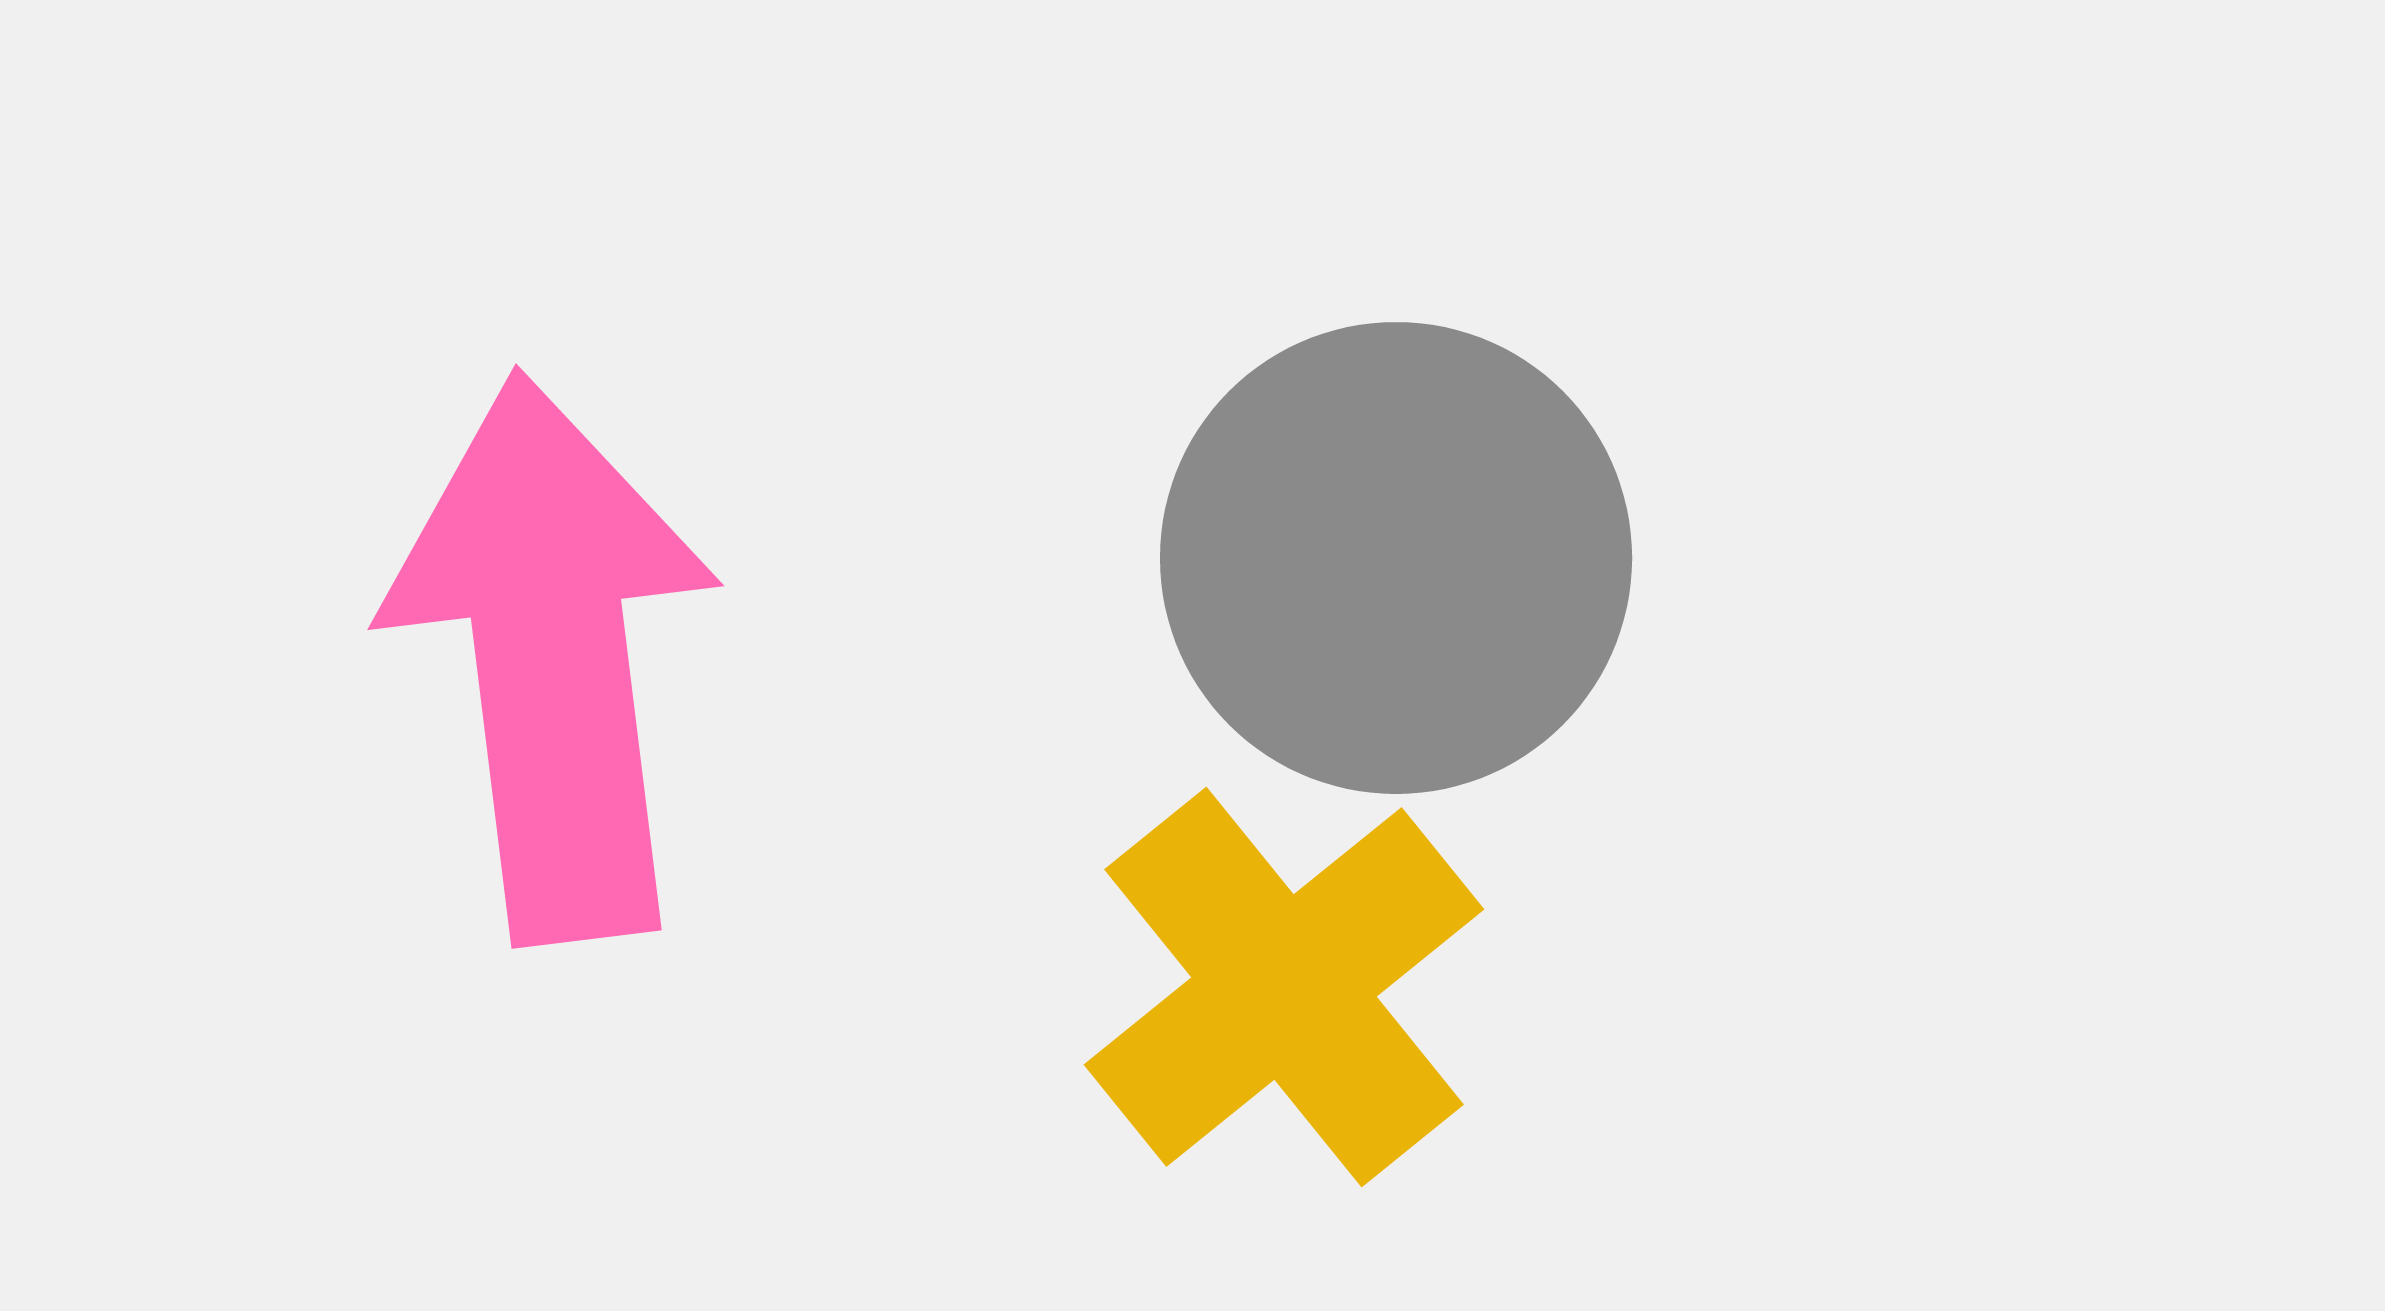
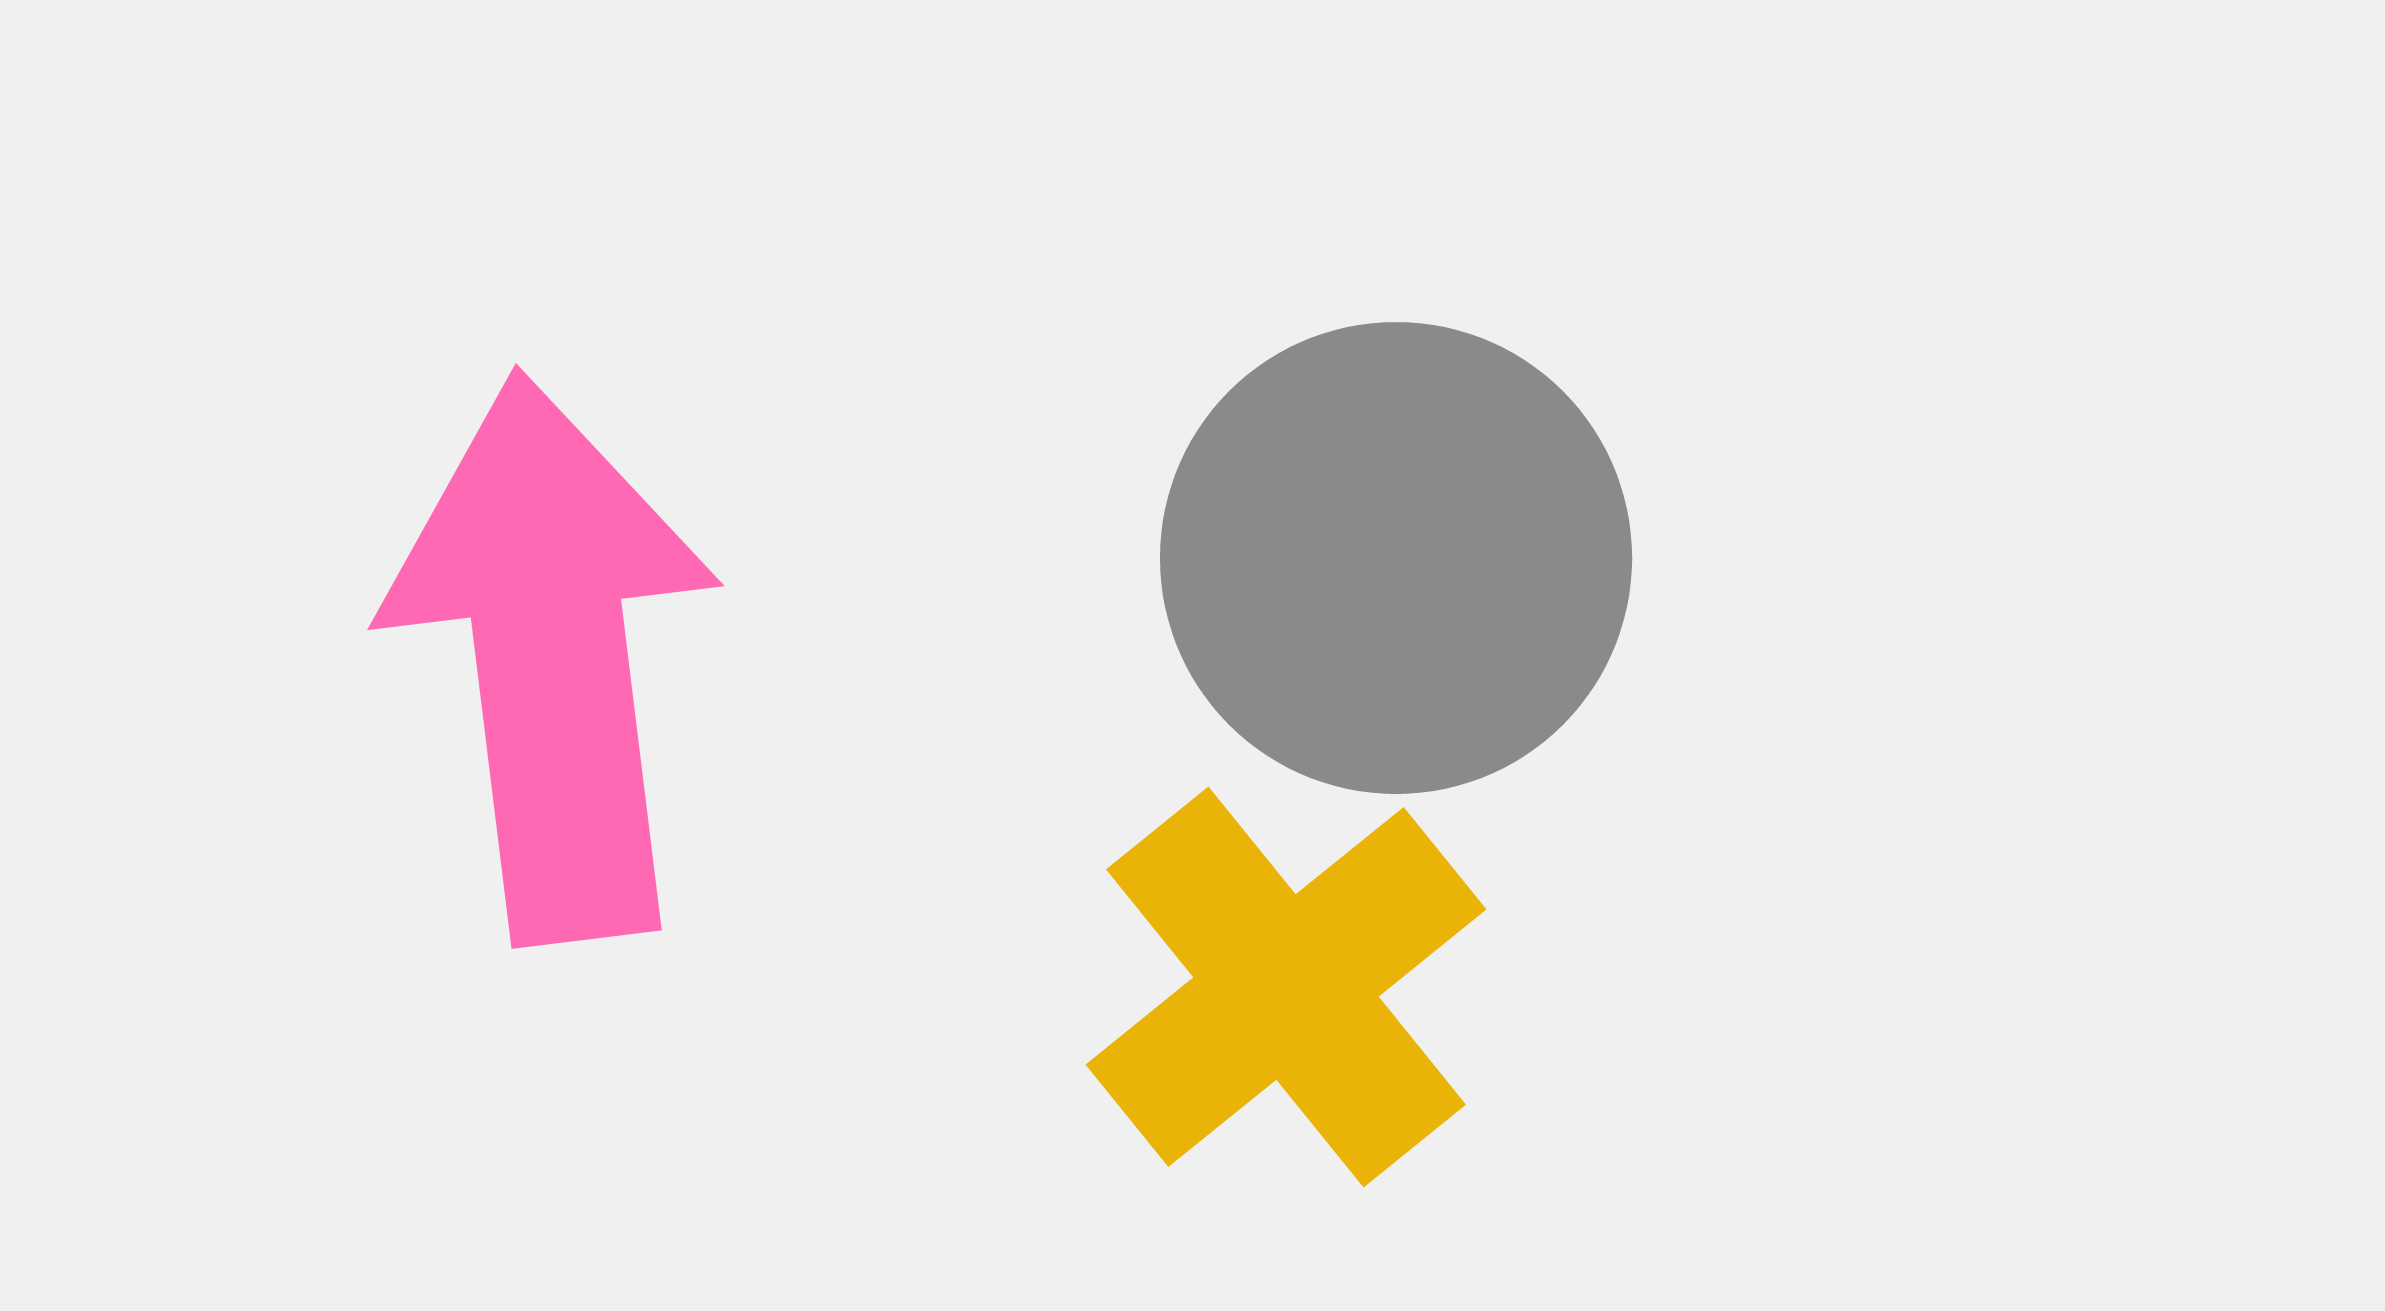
yellow cross: moved 2 px right
